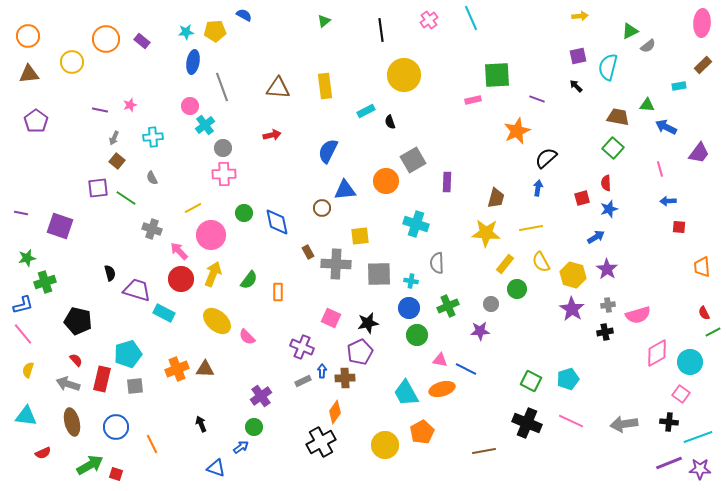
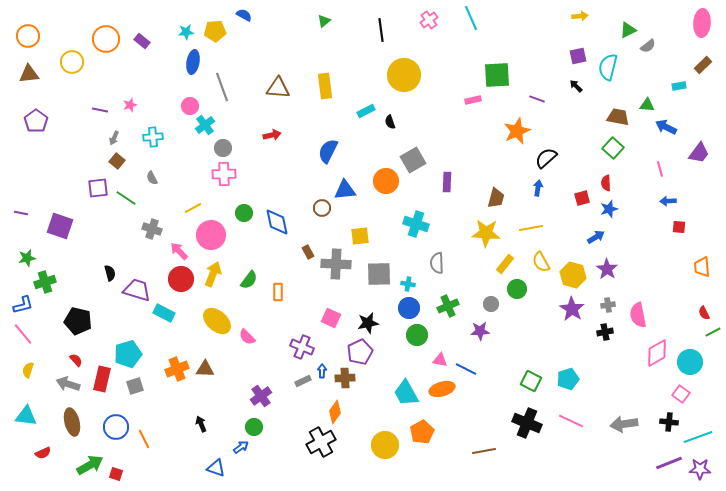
green triangle at (630, 31): moved 2 px left, 1 px up
cyan cross at (411, 281): moved 3 px left, 3 px down
pink semicircle at (638, 315): rotated 95 degrees clockwise
gray square at (135, 386): rotated 12 degrees counterclockwise
orange line at (152, 444): moved 8 px left, 5 px up
